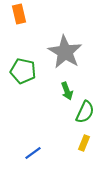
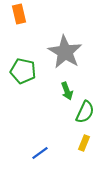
blue line: moved 7 px right
